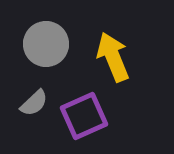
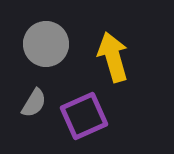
yellow arrow: rotated 6 degrees clockwise
gray semicircle: rotated 16 degrees counterclockwise
